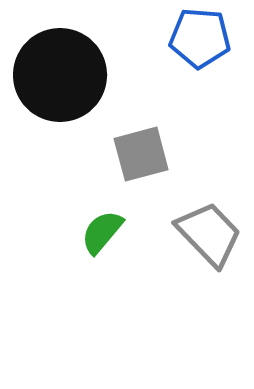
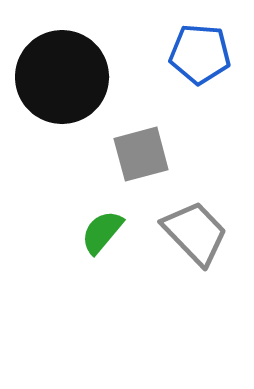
blue pentagon: moved 16 px down
black circle: moved 2 px right, 2 px down
gray trapezoid: moved 14 px left, 1 px up
